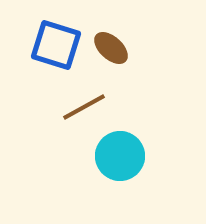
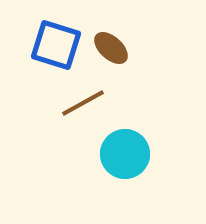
brown line: moved 1 px left, 4 px up
cyan circle: moved 5 px right, 2 px up
